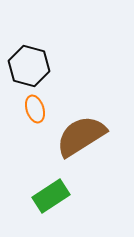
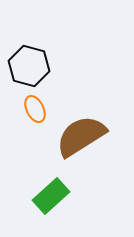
orange ellipse: rotated 8 degrees counterclockwise
green rectangle: rotated 9 degrees counterclockwise
